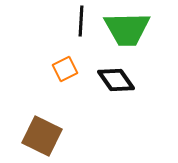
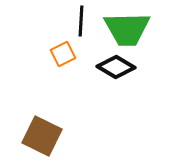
orange square: moved 2 px left, 15 px up
black diamond: moved 13 px up; rotated 24 degrees counterclockwise
